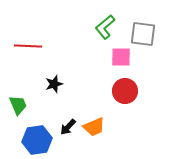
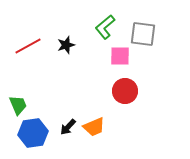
red line: rotated 32 degrees counterclockwise
pink square: moved 1 px left, 1 px up
black star: moved 12 px right, 39 px up
blue hexagon: moved 4 px left, 7 px up
